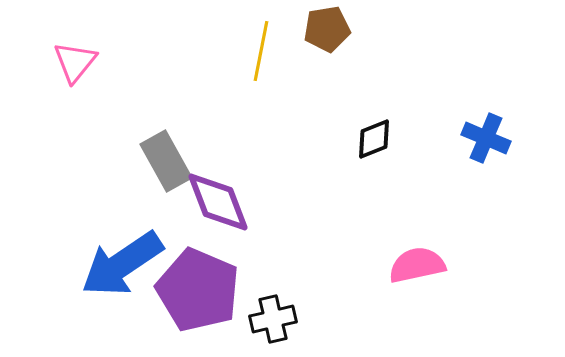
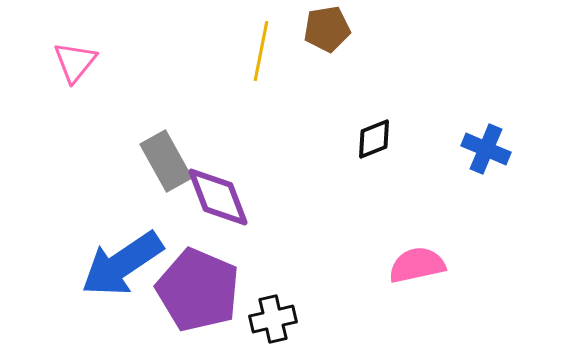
blue cross: moved 11 px down
purple diamond: moved 5 px up
